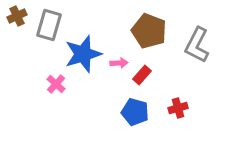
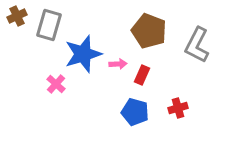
pink arrow: moved 1 px left, 1 px down
red rectangle: rotated 18 degrees counterclockwise
